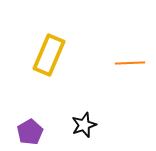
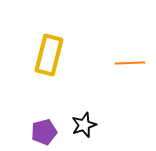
yellow rectangle: rotated 9 degrees counterclockwise
purple pentagon: moved 14 px right; rotated 15 degrees clockwise
